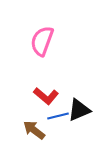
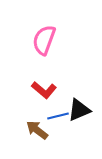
pink semicircle: moved 2 px right, 1 px up
red L-shape: moved 2 px left, 6 px up
brown arrow: moved 3 px right
